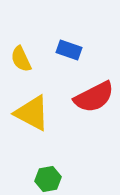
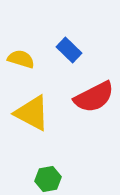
blue rectangle: rotated 25 degrees clockwise
yellow semicircle: rotated 132 degrees clockwise
